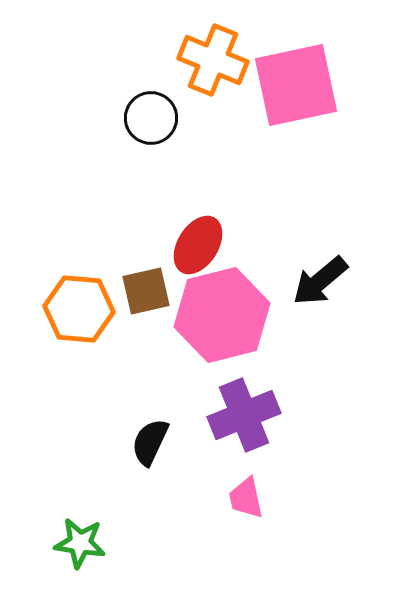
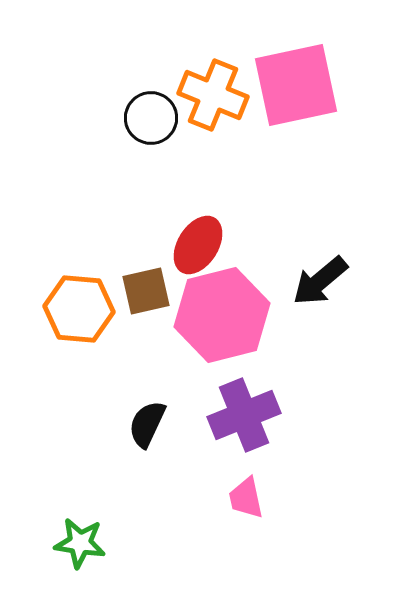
orange cross: moved 35 px down
black semicircle: moved 3 px left, 18 px up
